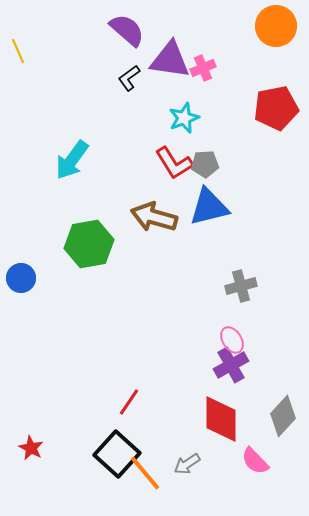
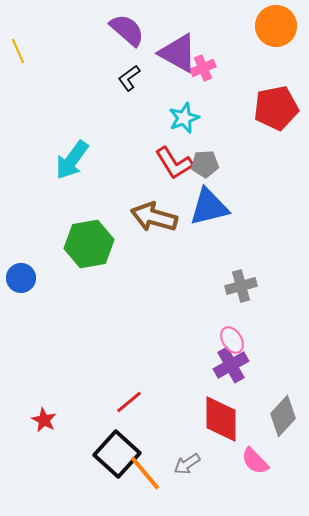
purple triangle: moved 8 px right, 7 px up; rotated 21 degrees clockwise
red line: rotated 16 degrees clockwise
red star: moved 13 px right, 28 px up
